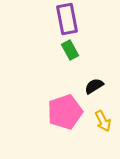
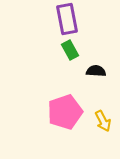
black semicircle: moved 2 px right, 15 px up; rotated 36 degrees clockwise
